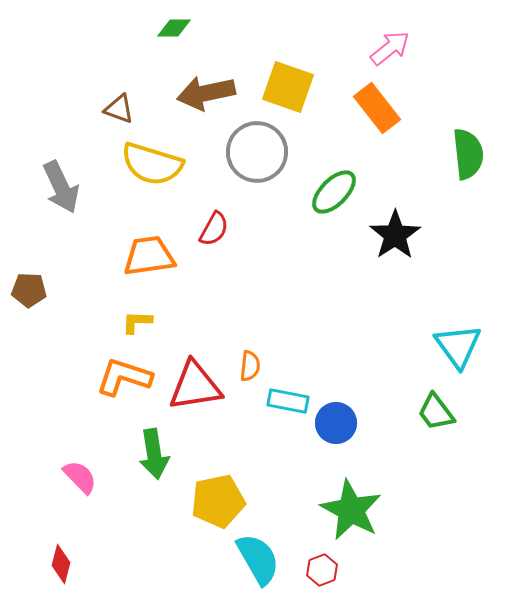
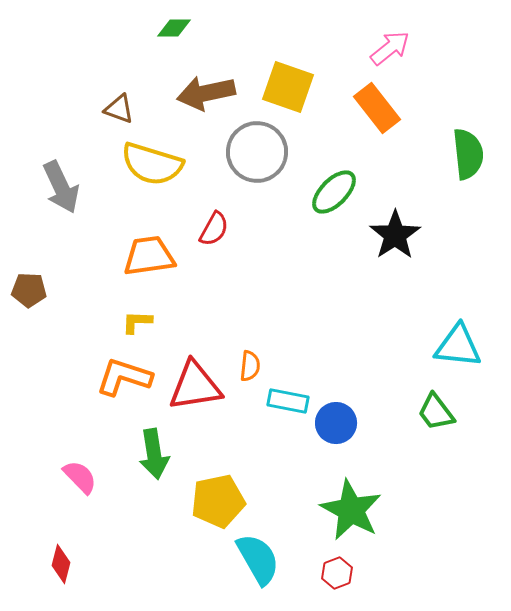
cyan triangle: rotated 48 degrees counterclockwise
red hexagon: moved 15 px right, 3 px down
